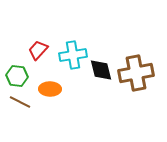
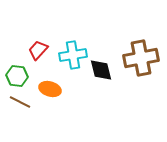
brown cross: moved 5 px right, 15 px up
orange ellipse: rotated 15 degrees clockwise
